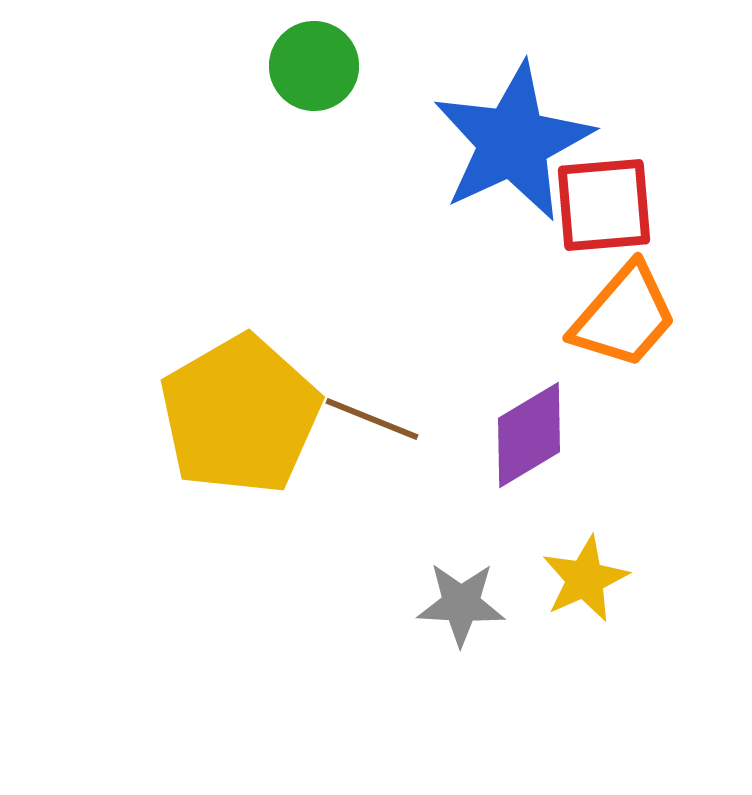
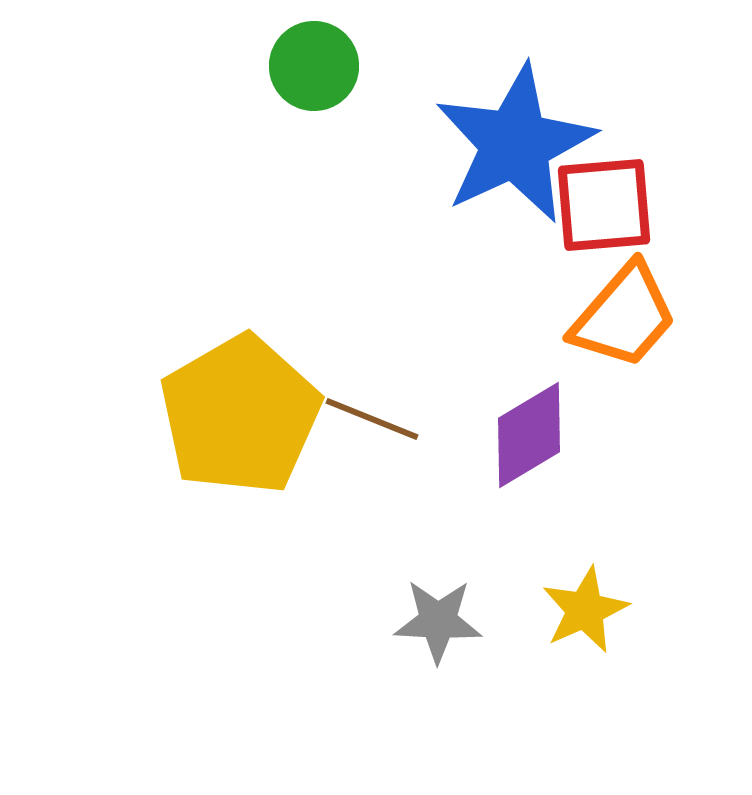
blue star: moved 2 px right, 2 px down
yellow star: moved 31 px down
gray star: moved 23 px left, 17 px down
